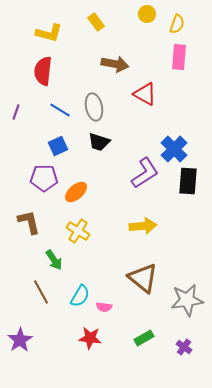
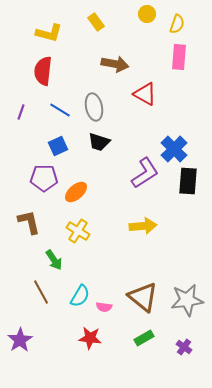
purple line: moved 5 px right
brown triangle: moved 19 px down
